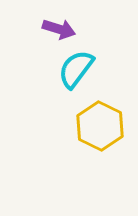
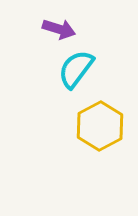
yellow hexagon: rotated 6 degrees clockwise
